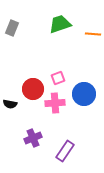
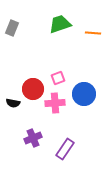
orange line: moved 1 px up
black semicircle: moved 3 px right, 1 px up
purple rectangle: moved 2 px up
